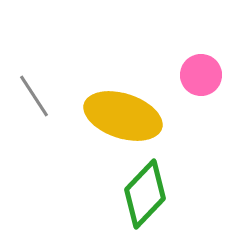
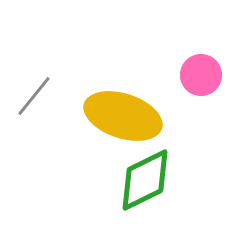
gray line: rotated 72 degrees clockwise
green diamond: moved 14 px up; rotated 20 degrees clockwise
